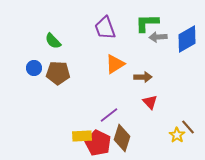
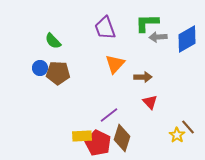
orange triangle: rotated 15 degrees counterclockwise
blue circle: moved 6 px right
